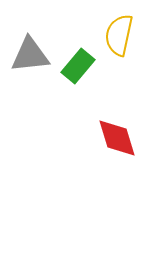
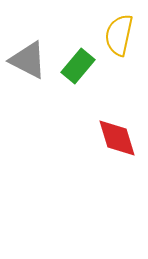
gray triangle: moved 2 px left, 5 px down; rotated 33 degrees clockwise
